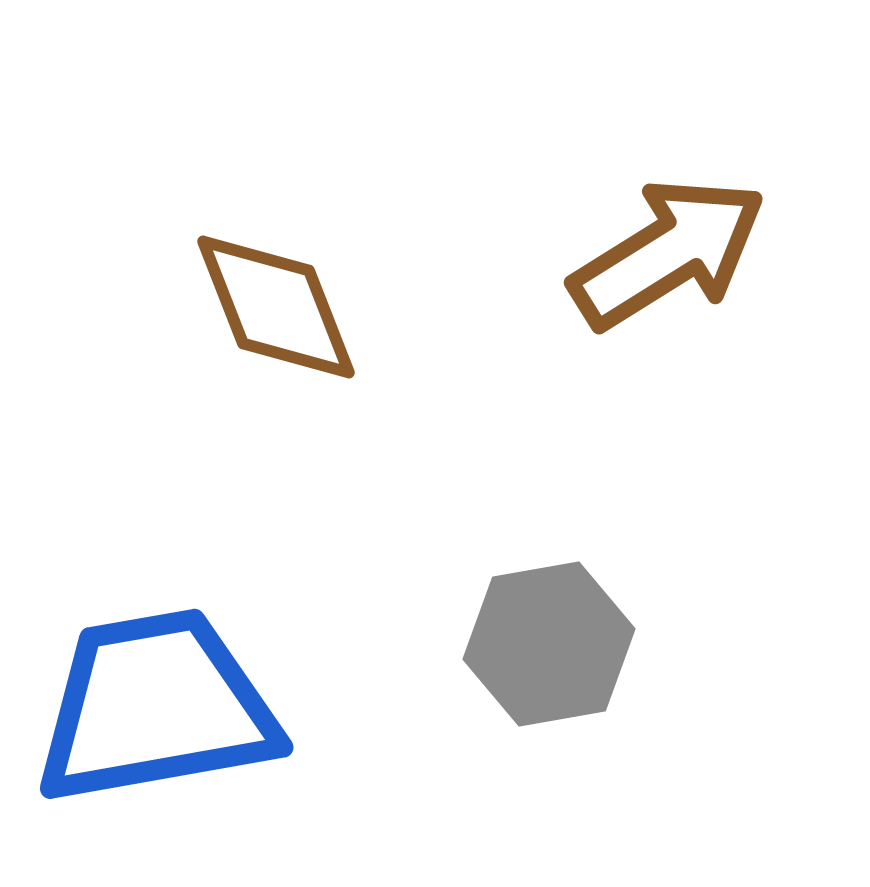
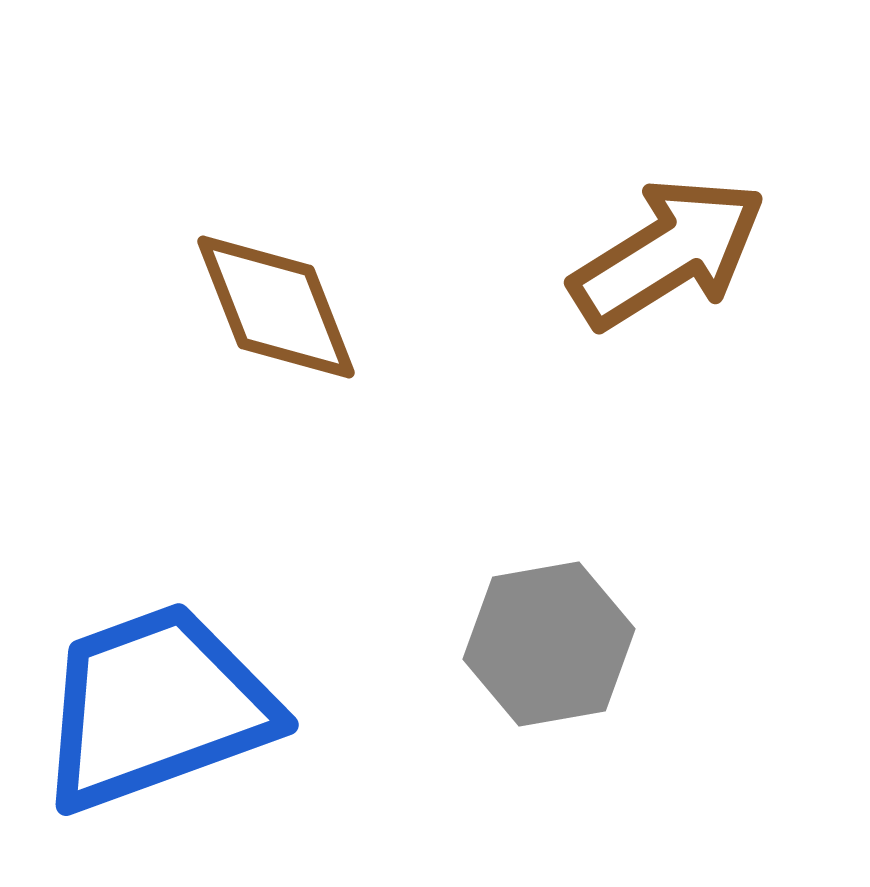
blue trapezoid: rotated 10 degrees counterclockwise
